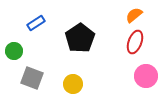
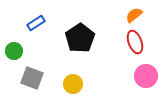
red ellipse: rotated 40 degrees counterclockwise
